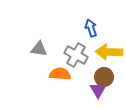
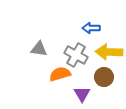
blue arrow: rotated 72 degrees counterclockwise
orange semicircle: rotated 20 degrees counterclockwise
purple triangle: moved 16 px left, 4 px down
